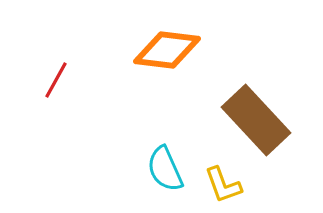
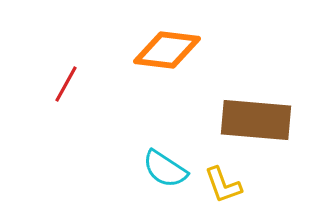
red line: moved 10 px right, 4 px down
brown rectangle: rotated 42 degrees counterclockwise
cyan semicircle: rotated 33 degrees counterclockwise
